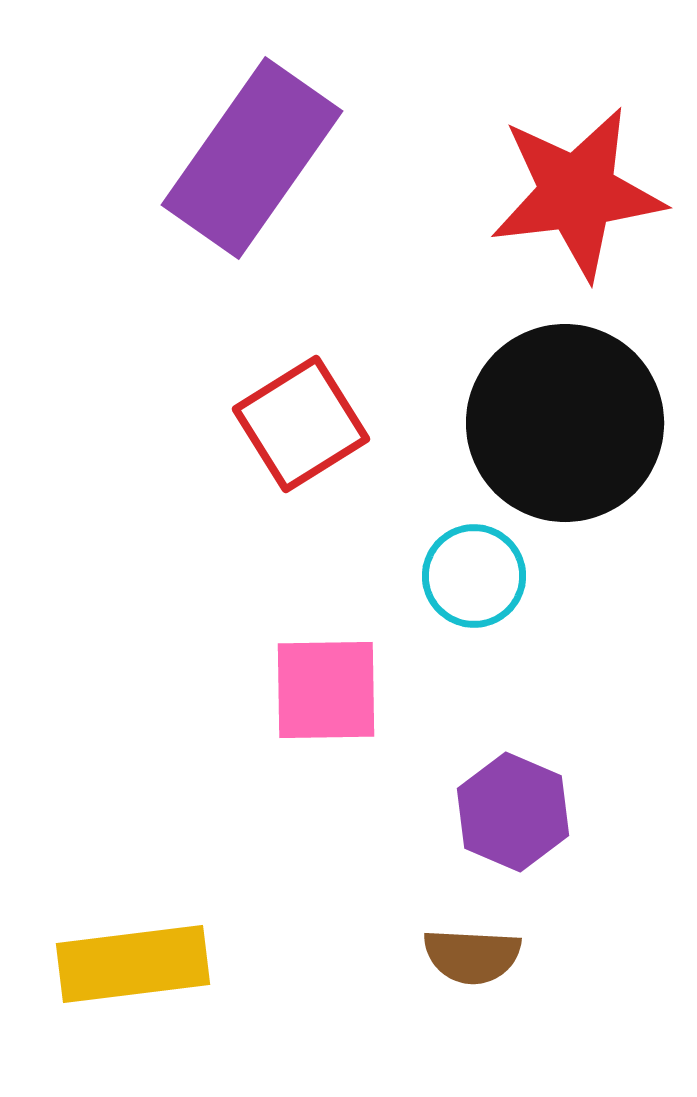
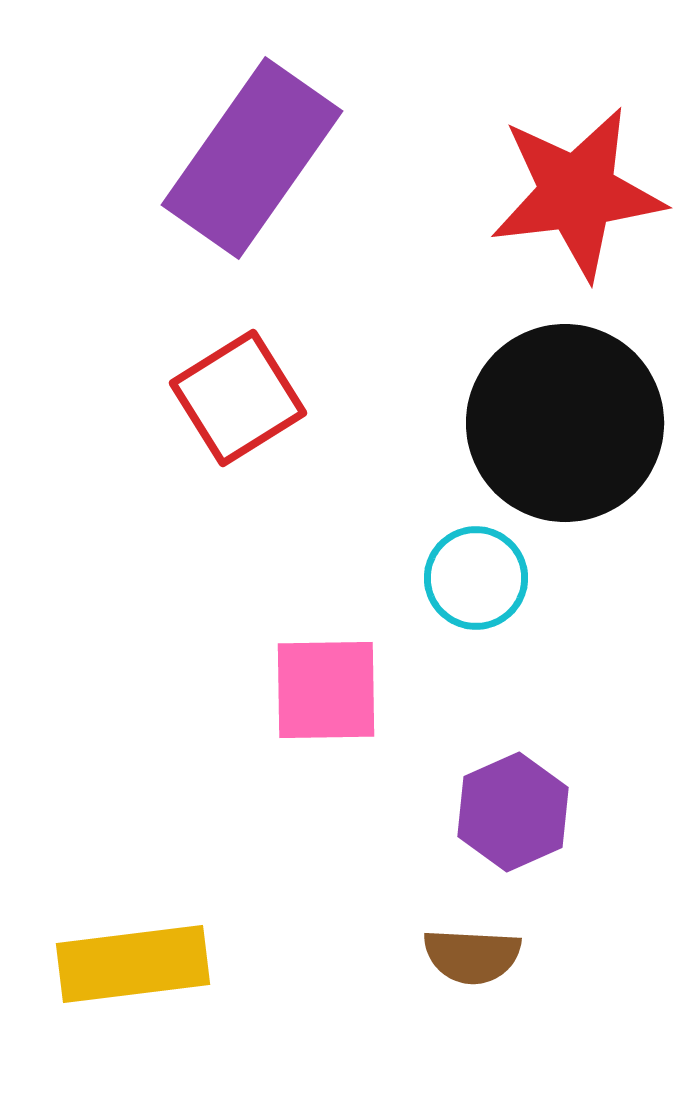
red square: moved 63 px left, 26 px up
cyan circle: moved 2 px right, 2 px down
purple hexagon: rotated 13 degrees clockwise
